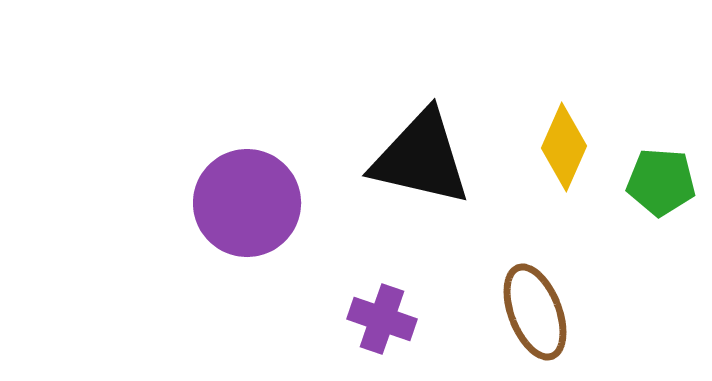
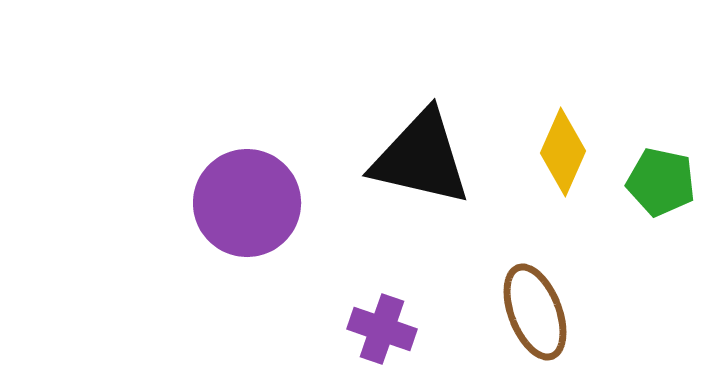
yellow diamond: moved 1 px left, 5 px down
green pentagon: rotated 8 degrees clockwise
purple cross: moved 10 px down
